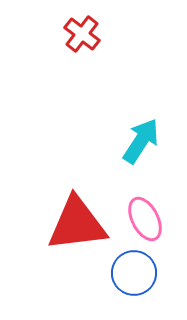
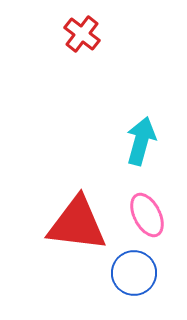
cyan arrow: rotated 18 degrees counterclockwise
pink ellipse: moved 2 px right, 4 px up
red triangle: rotated 14 degrees clockwise
